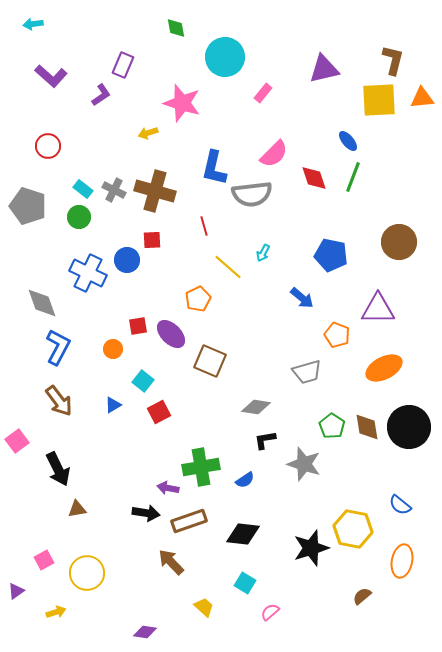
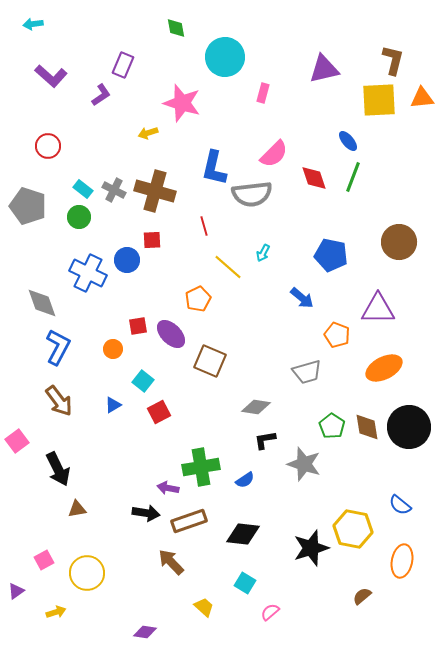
pink rectangle at (263, 93): rotated 24 degrees counterclockwise
